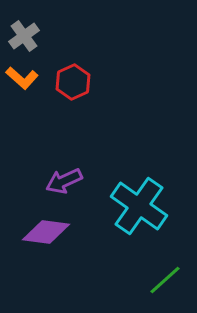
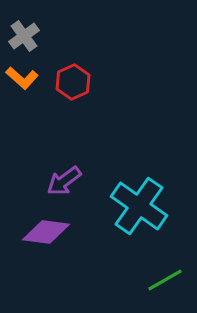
purple arrow: rotated 12 degrees counterclockwise
green line: rotated 12 degrees clockwise
